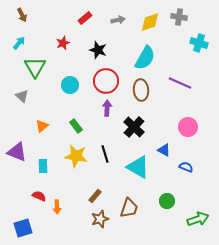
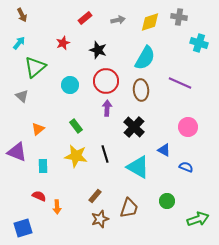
green triangle: rotated 20 degrees clockwise
orange triangle: moved 4 px left, 3 px down
